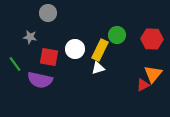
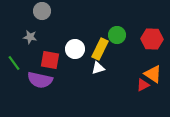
gray circle: moved 6 px left, 2 px up
yellow rectangle: moved 1 px up
red square: moved 1 px right, 3 px down
green line: moved 1 px left, 1 px up
orange triangle: rotated 36 degrees counterclockwise
